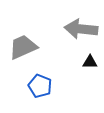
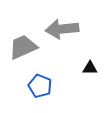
gray arrow: moved 19 px left; rotated 12 degrees counterclockwise
black triangle: moved 6 px down
